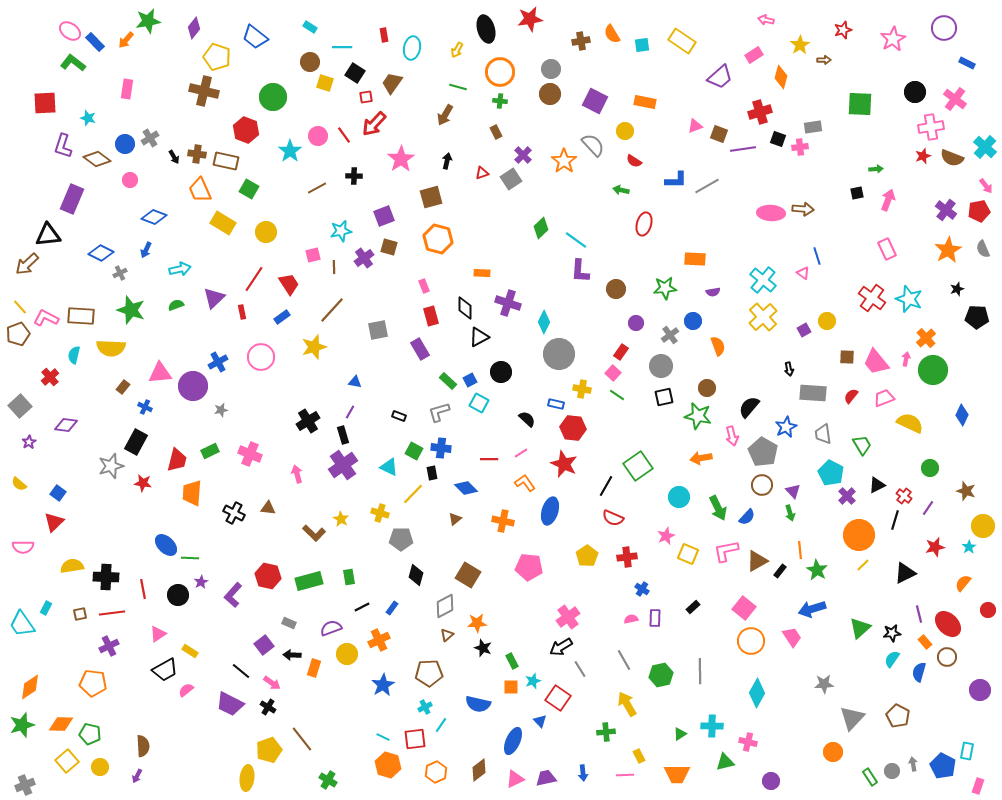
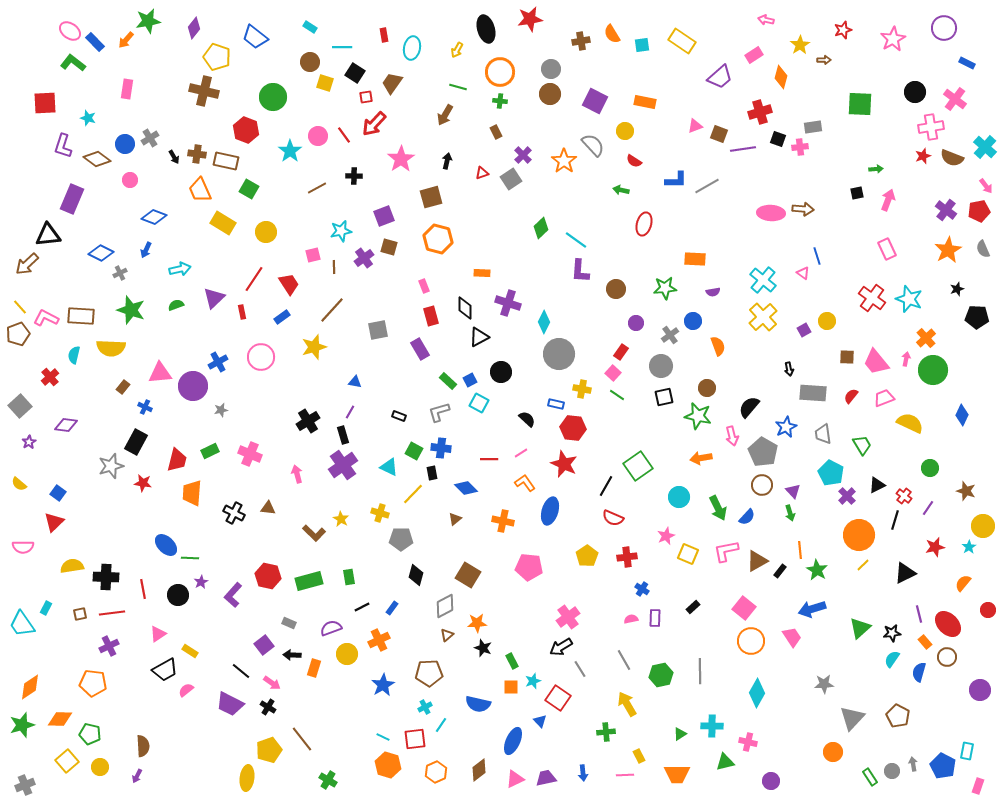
orange diamond at (61, 724): moved 1 px left, 5 px up
